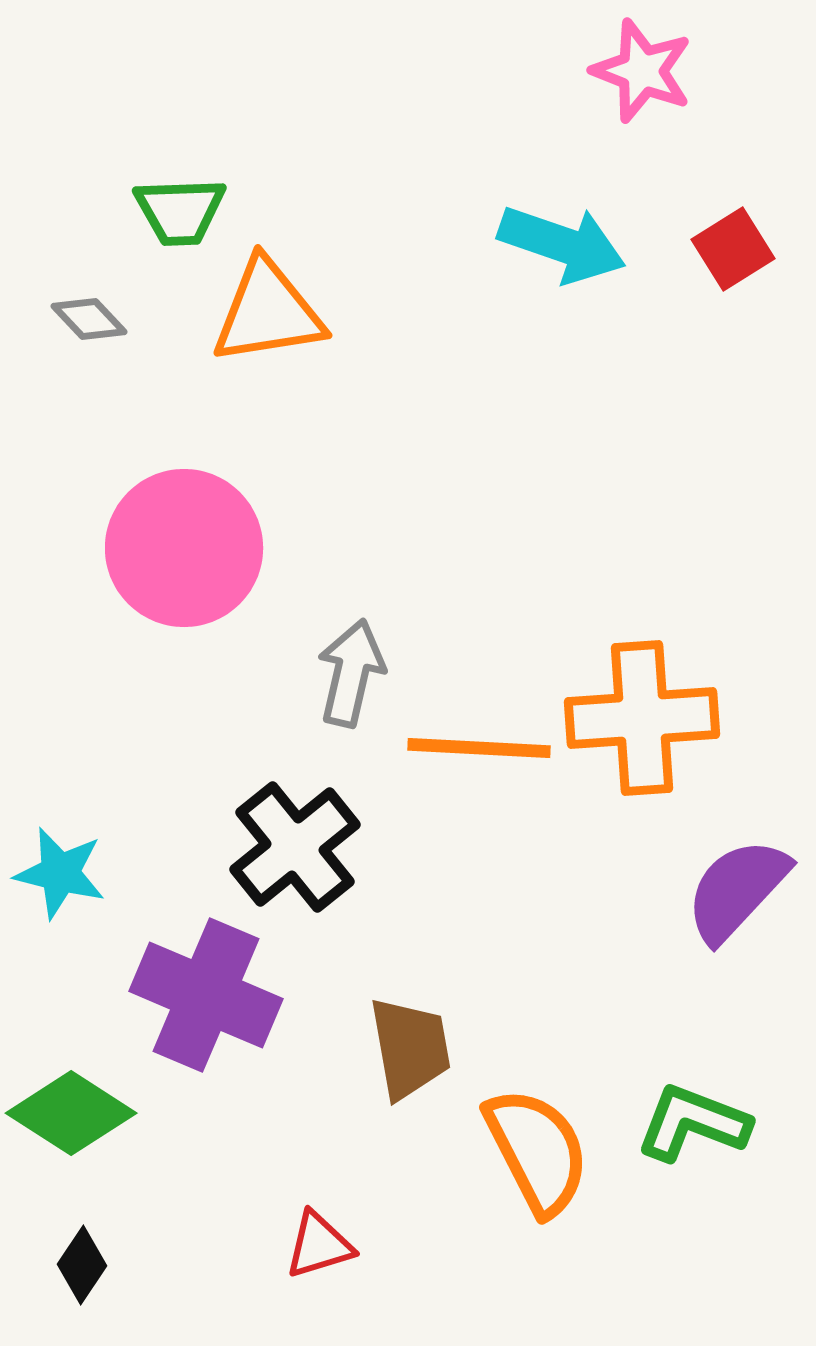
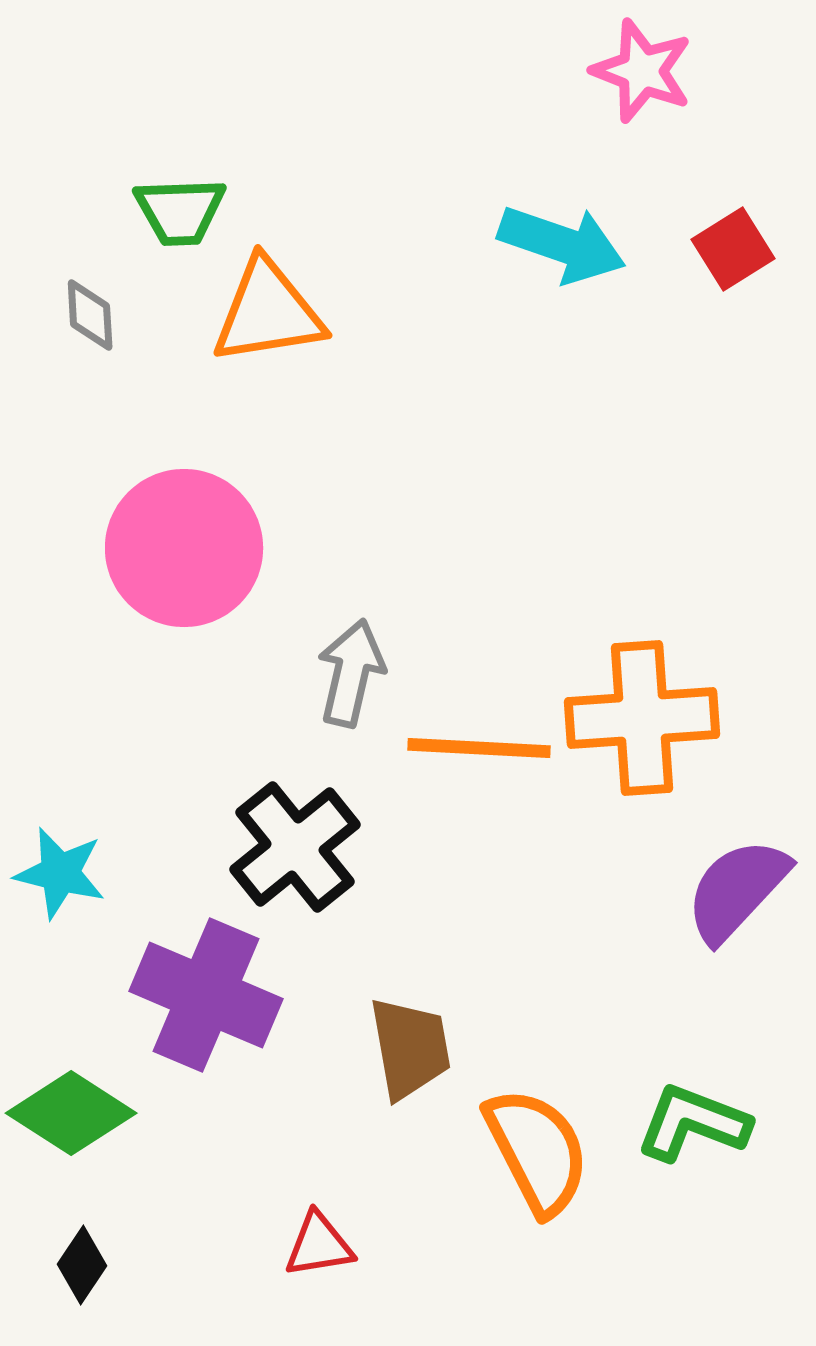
gray diamond: moved 1 px right, 4 px up; rotated 40 degrees clockwise
red triangle: rotated 8 degrees clockwise
